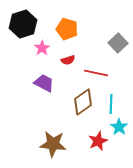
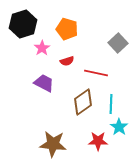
red semicircle: moved 1 px left, 1 px down
red star: rotated 24 degrees clockwise
